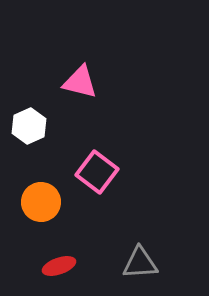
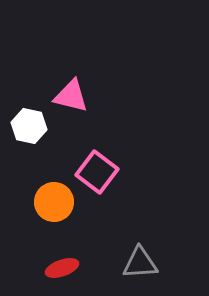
pink triangle: moved 9 px left, 14 px down
white hexagon: rotated 24 degrees counterclockwise
orange circle: moved 13 px right
red ellipse: moved 3 px right, 2 px down
